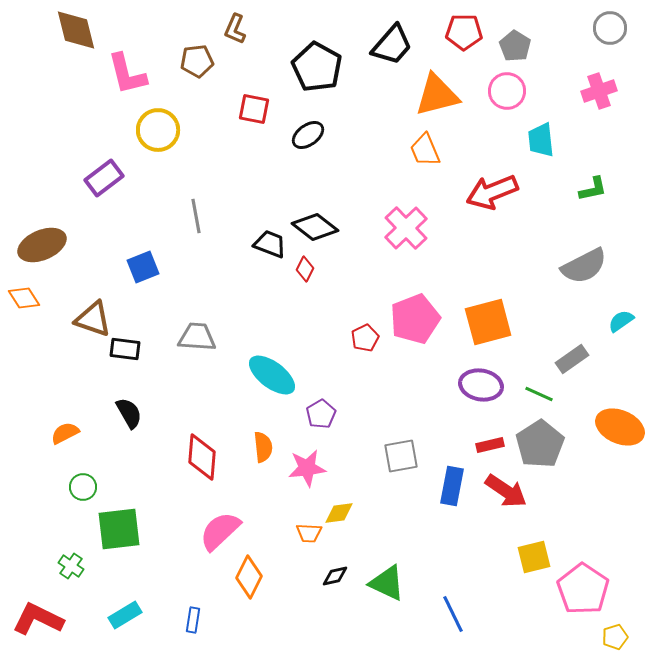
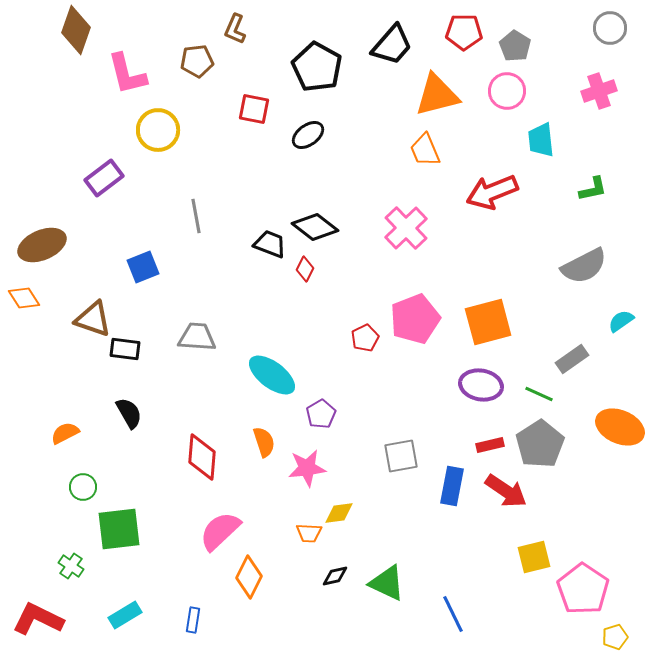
brown diamond at (76, 30): rotated 33 degrees clockwise
orange semicircle at (263, 447): moved 1 px right, 5 px up; rotated 12 degrees counterclockwise
